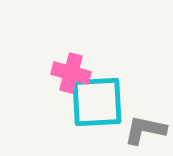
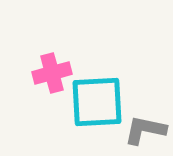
pink cross: moved 19 px left; rotated 30 degrees counterclockwise
